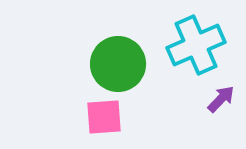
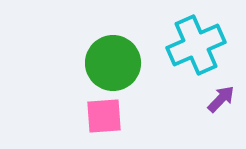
green circle: moved 5 px left, 1 px up
pink square: moved 1 px up
